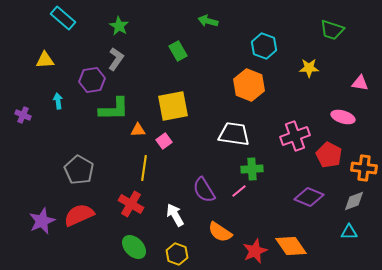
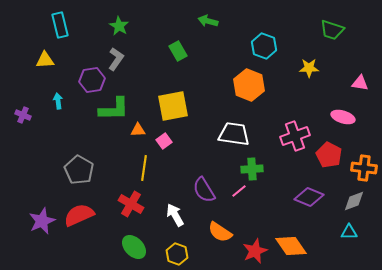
cyan rectangle: moved 3 px left, 7 px down; rotated 35 degrees clockwise
